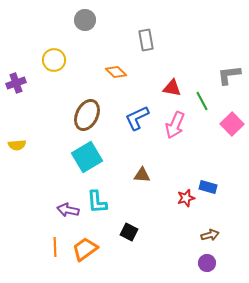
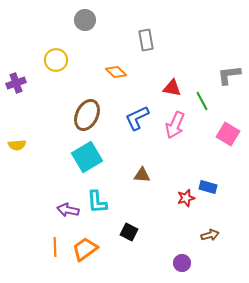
yellow circle: moved 2 px right
pink square: moved 4 px left, 10 px down; rotated 15 degrees counterclockwise
purple circle: moved 25 px left
